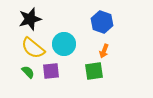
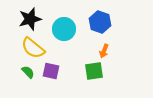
blue hexagon: moved 2 px left
cyan circle: moved 15 px up
purple square: rotated 18 degrees clockwise
